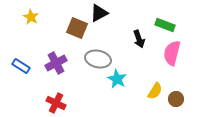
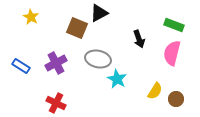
green rectangle: moved 9 px right
